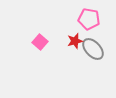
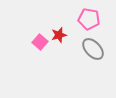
red star: moved 16 px left, 6 px up
